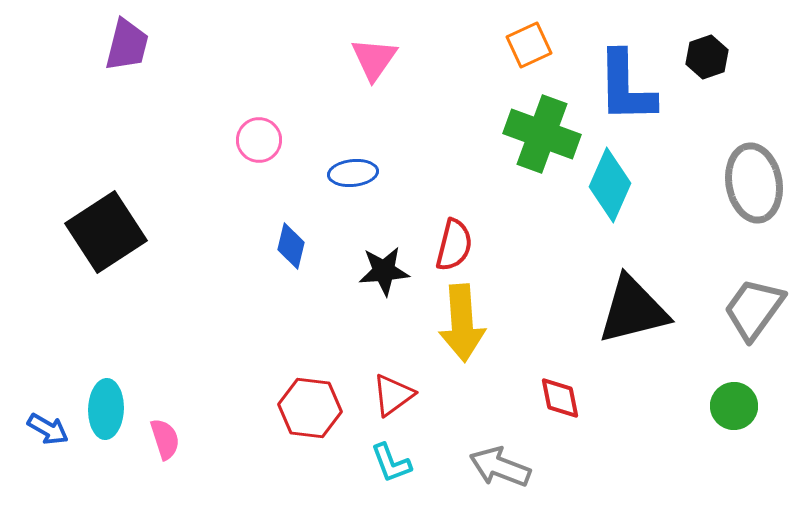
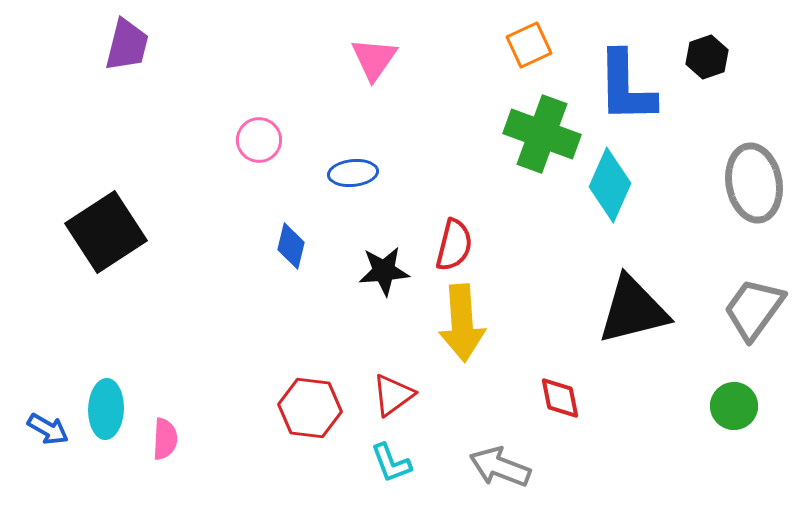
pink semicircle: rotated 21 degrees clockwise
